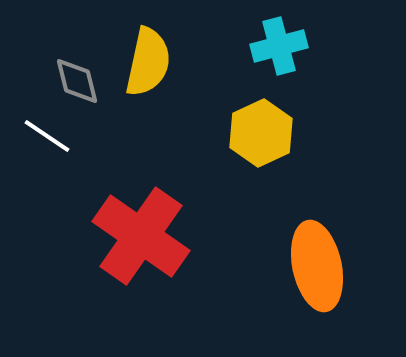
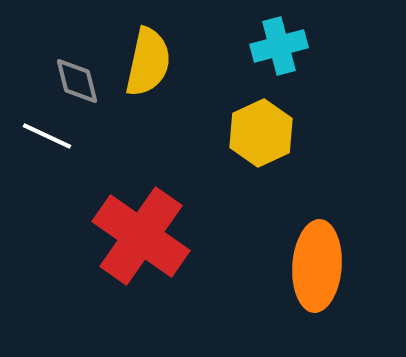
white line: rotated 9 degrees counterclockwise
orange ellipse: rotated 16 degrees clockwise
